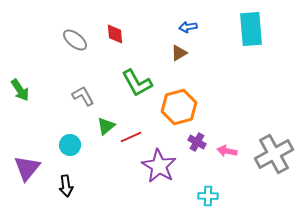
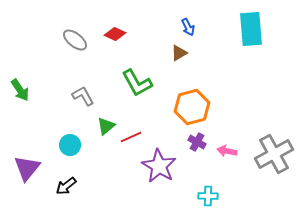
blue arrow: rotated 108 degrees counterclockwise
red diamond: rotated 60 degrees counterclockwise
orange hexagon: moved 13 px right
black arrow: rotated 60 degrees clockwise
